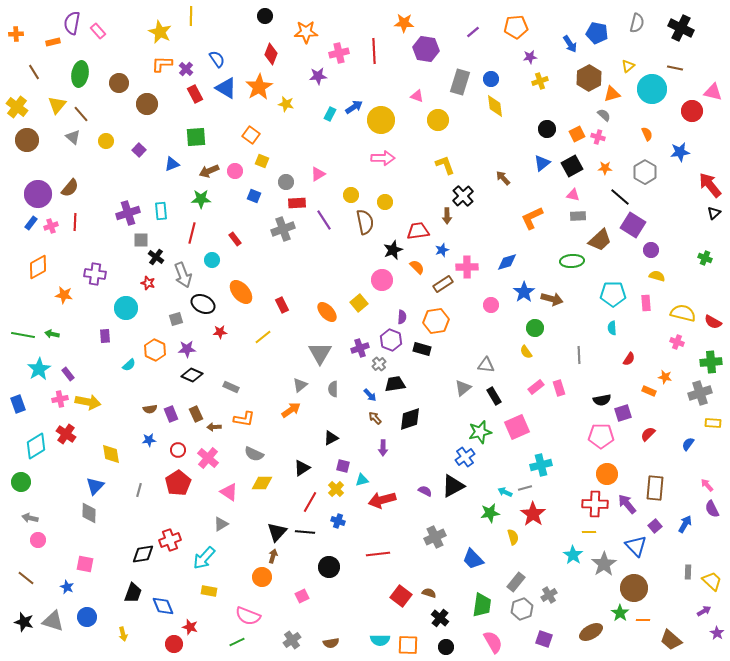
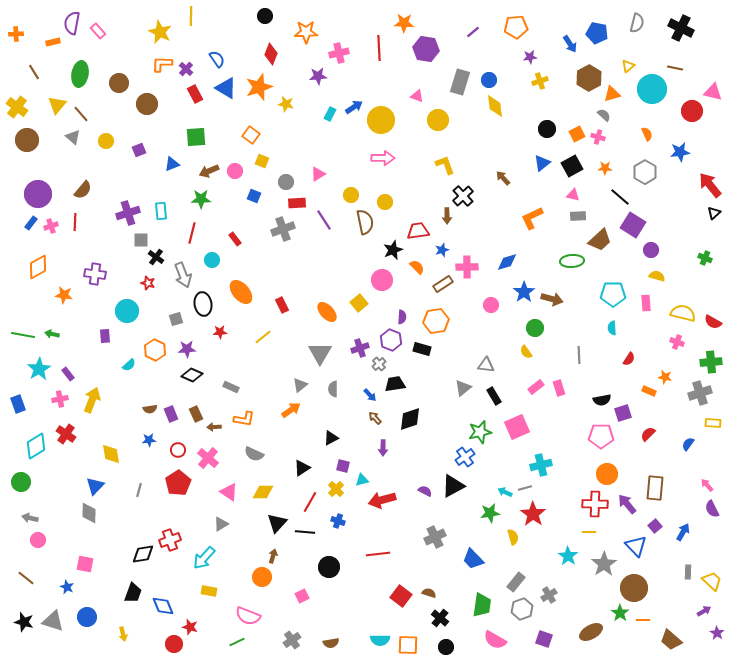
red line at (374, 51): moved 5 px right, 3 px up
blue circle at (491, 79): moved 2 px left, 1 px down
orange star at (259, 87): rotated 12 degrees clockwise
purple square at (139, 150): rotated 24 degrees clockwise
brown semicircle at (70, 188): moved 13 px right, 2 px down
black ellipse at (203, 304): rotated 55 degrees clockwise
cyan circle at (126, 308): moved 1 px right, 3 px down
yellow arrow at (88, 402): moved 4 px right, 2 px up; rotated 80 degrees counterclockwise
yellow diamond at (262, 483): moved 1 px right, 9 px down
blue arrow at (685, 524): moved 2 px left, 8 px down
black triangle at (277, 532): moved 9 px up
cyan star at (573, 555): moved 5 px left, 1 px down
pink semicircle at (493, 642): moved 2 px right, 2 px up; rotated 150 degrees clockwise
